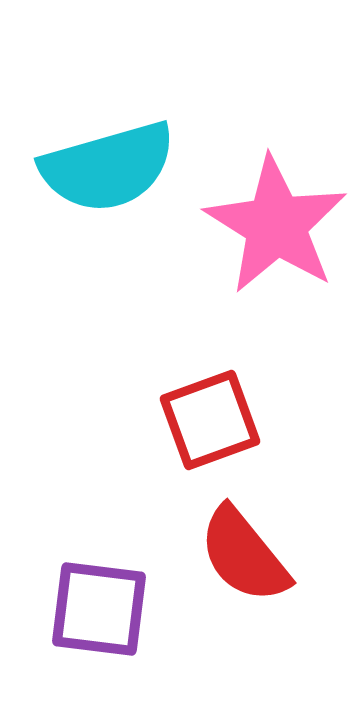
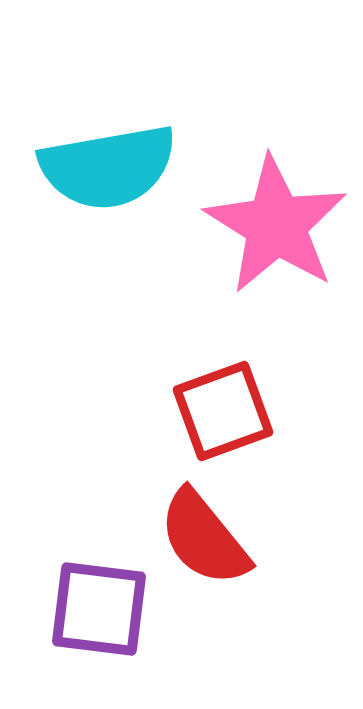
cyan semicircle: rotated 6 degrees clockwise
red square: moved 13 px right, 9 px up
red semicircle: moved 40 px left, 17 px up
